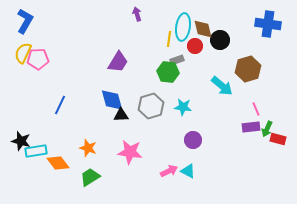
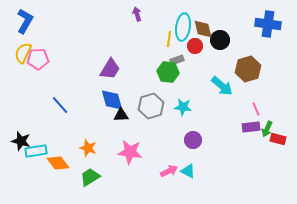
purple trapezoid: moved 8 px left, 7 px down
blue line: rotated 66 degrees counterclockwise
